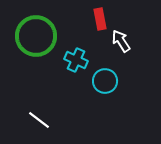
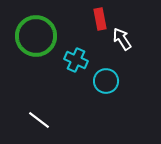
white arrow: moved 1 px right, 2 px up
cyan circle: moved 1 px right
